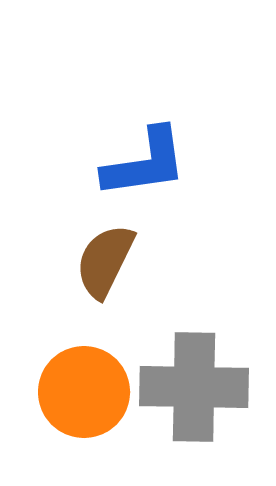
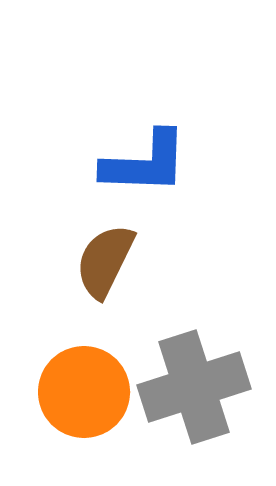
blue L-shape: rotated 10 degrees clockwise
gray cross: rotated 19 degrees counterclockwise
